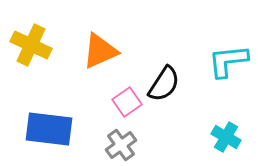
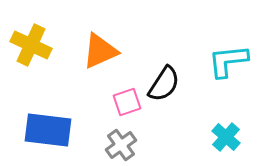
pink square: rotated 16 degrees clockwise
blue rectangle: moved 1 px left, 1 px down
cyan cross: rotated 12 degrees clockwise
